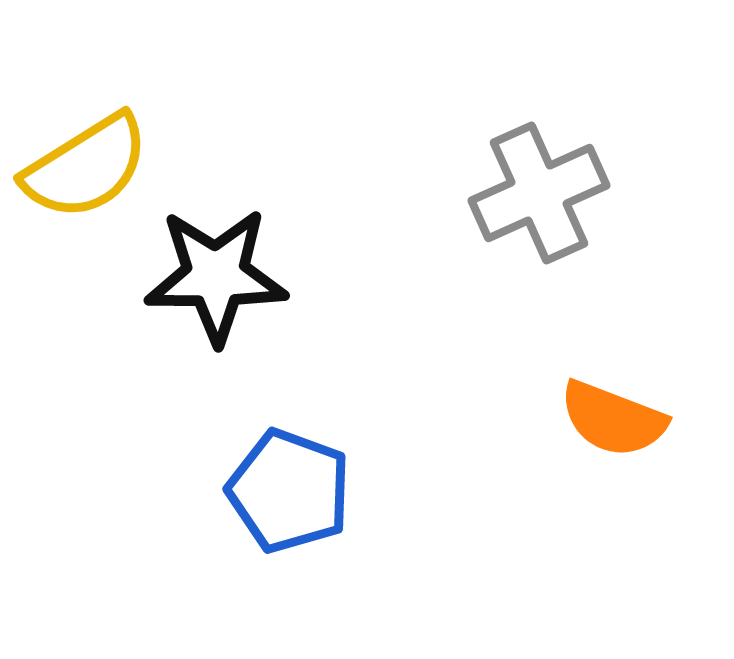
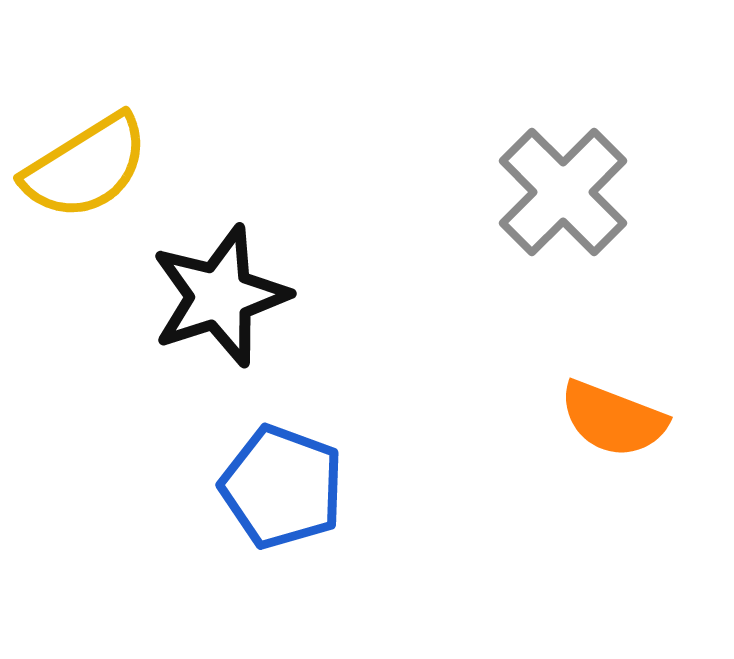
gray cross: moved 24 px right, 1 px up; rotated 21 degrees counterclockwise
black star: moved 4 px right, 20 px down; rotated 18 degrees counterclockwise
blue pentagon: moved 7 px left, 4 px up
